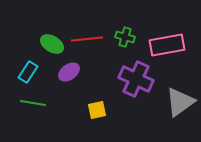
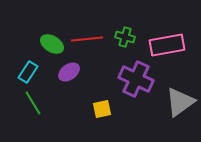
green line: rotated 50 degrees clockwise
yellow square: moved 5 px right, 1 px up
